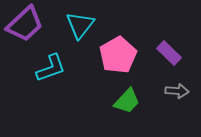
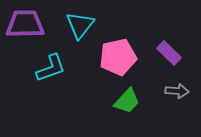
purple trapezoid: rotated 138 degrees counterclockwise
pink pentagon: moved 2 px down; rotated 18 degrees clockwise
